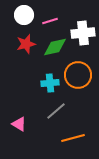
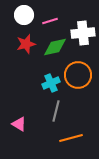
cyan cross: moved 1 px right; rotated 18 degrees counterclockwise
gray line: rotated 35 degrees counterclockwise
orange line: moved 2 px left
